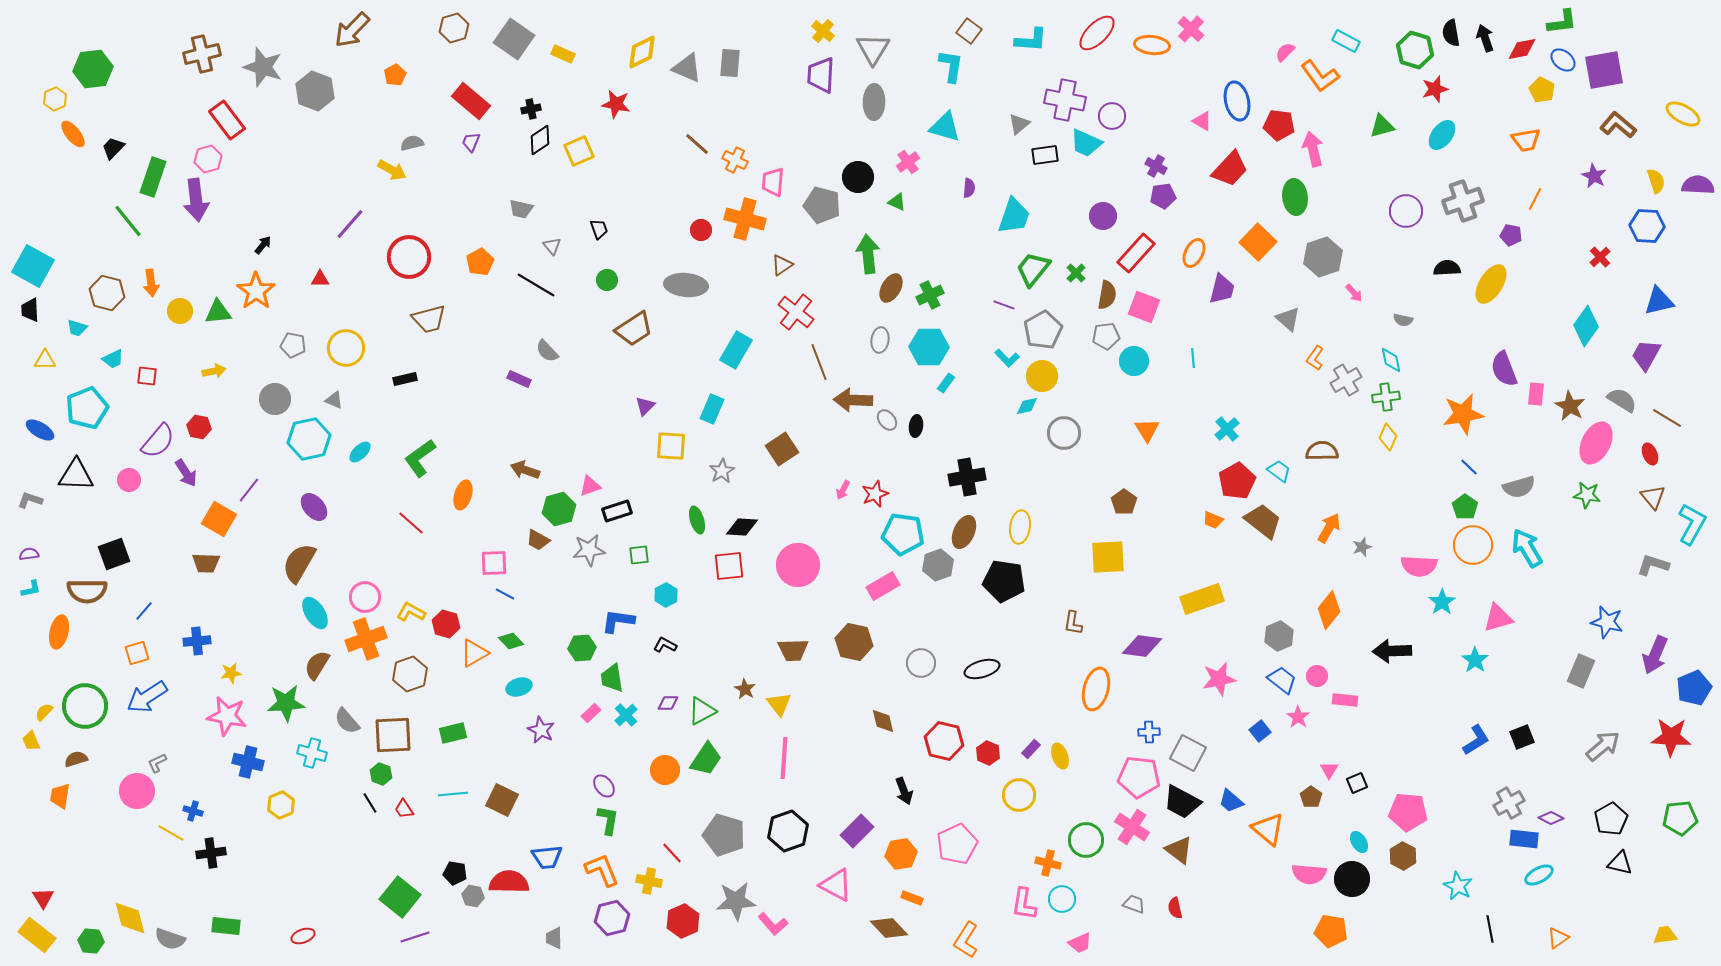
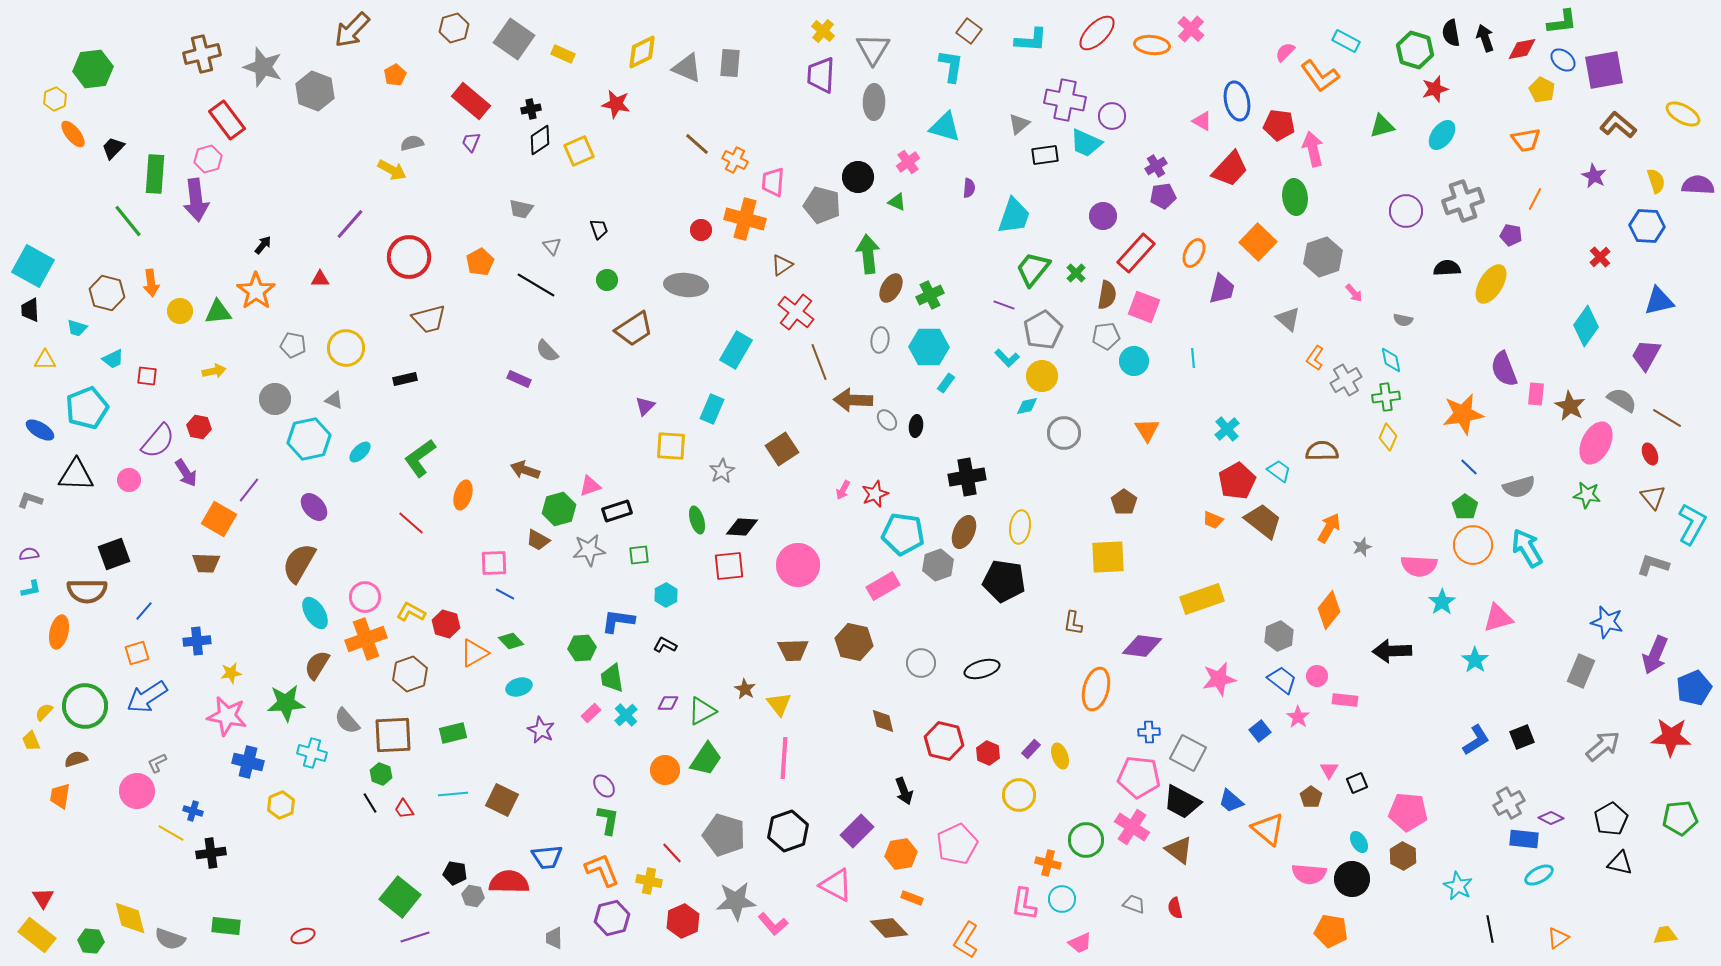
purple cross at (1156, 166): rotated 30 degrees clockwise
green rectangle at (153, 177): moved 2 px right, 3 px up; rotated 15 degrees counterclockwise
